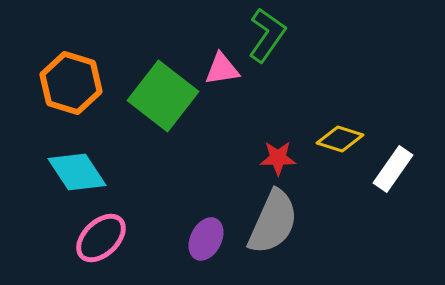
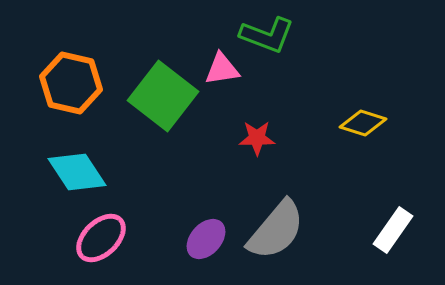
green L-shape: rotated 76 degrees clockwise
orange hexagon: rotated 4 degrees counterclockwise
yellow diamond: moved 23 px right, 16 px up
red star: moved 21 px left, 20 px up
white rectangle: moved 61 px down
gray semicircle: moved 3 px right, 8 px down; rotated 16 degrees clockwise
purple ellipse: rotated 15 degrees clockwise
